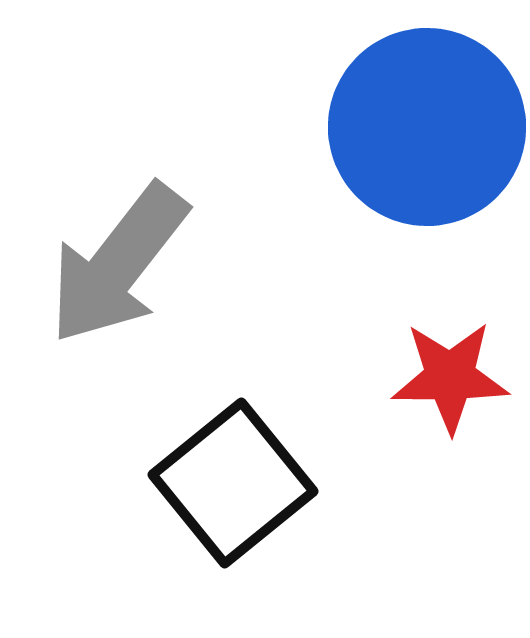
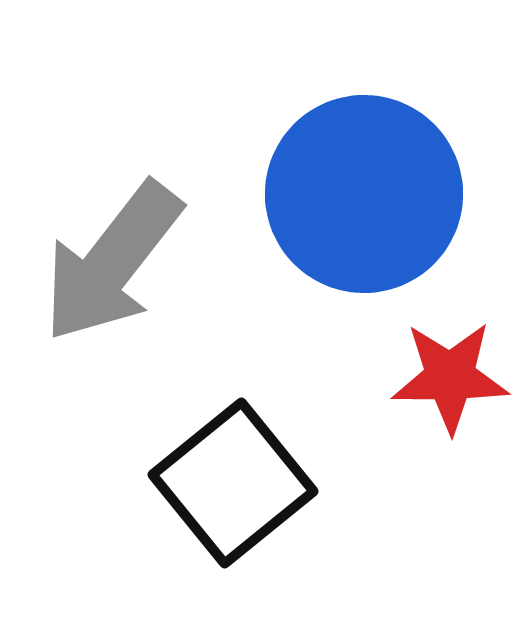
blue circle: moved 63 px left, 67 px down
gray arrow: moved 6 px left, 2 px up
